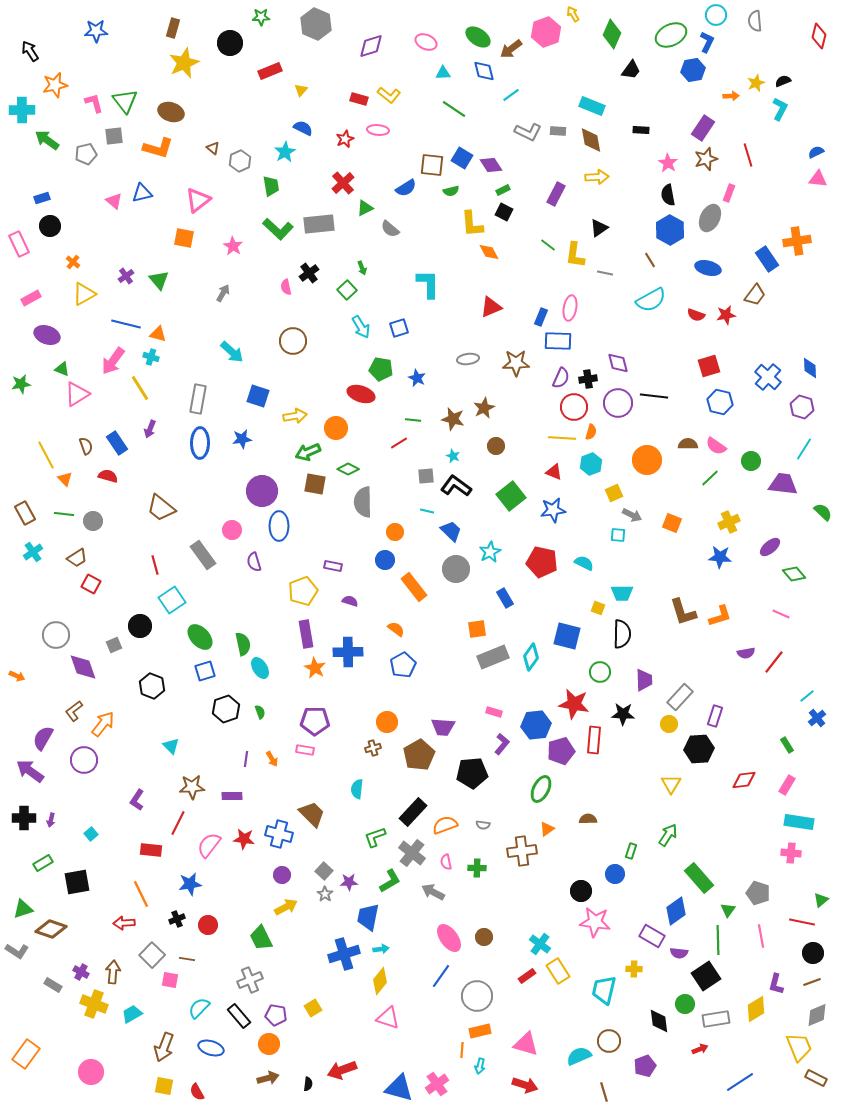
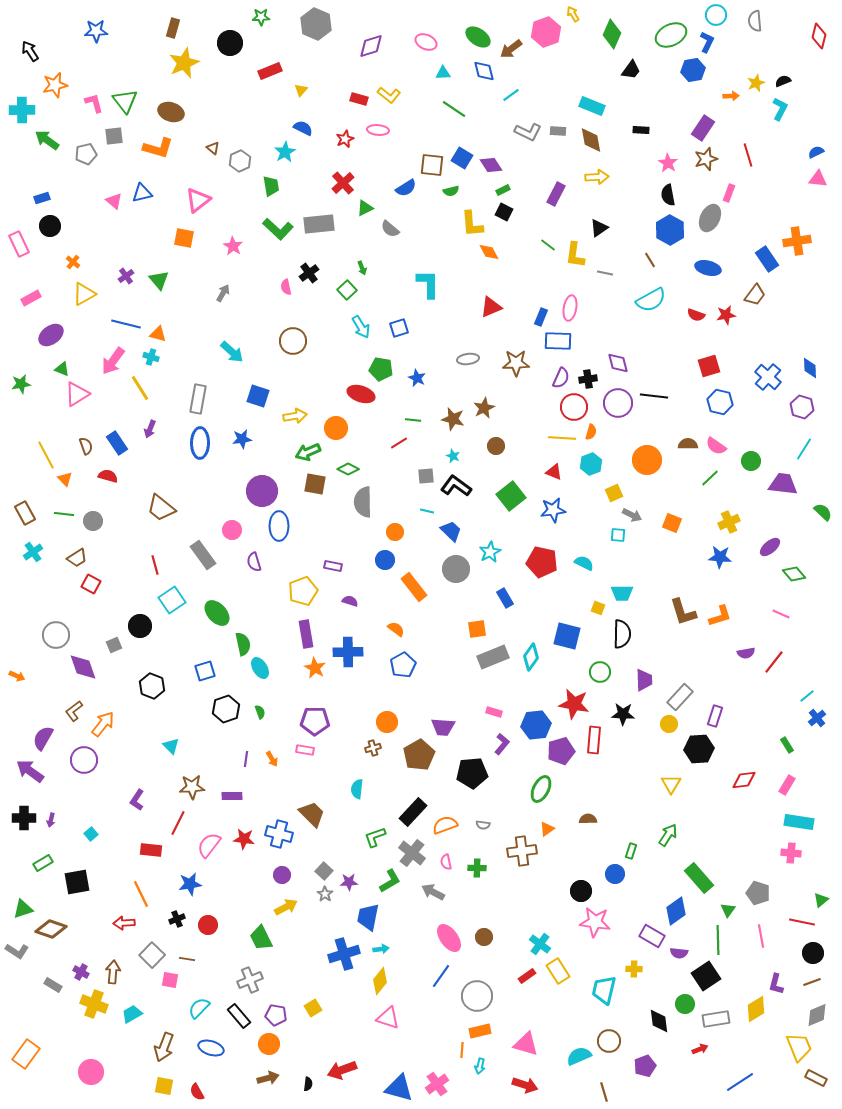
purple ellipse at (47, 335): moved 4 px right; rotated 55 degrees counterclockwise
green ellipse at (200, 637): moved 17 px right, 24 px up
